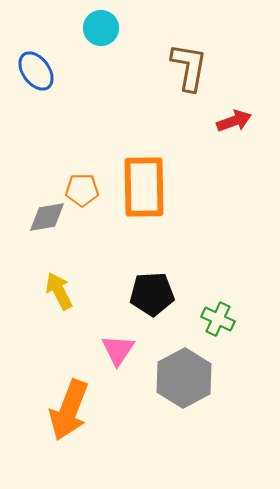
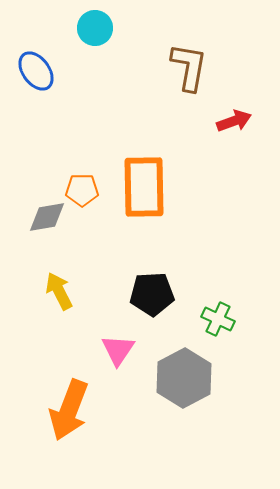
cyan circle: moved 6 px left
